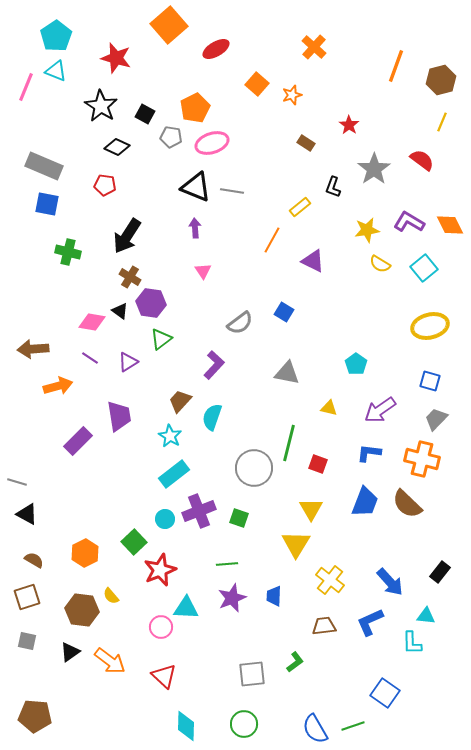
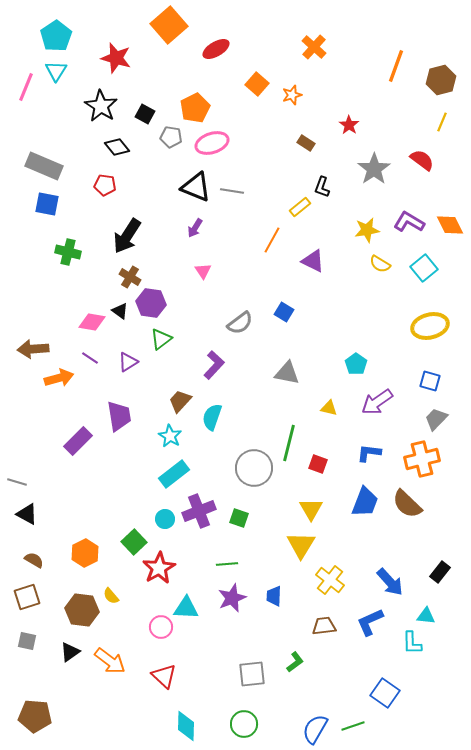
cyan triangle at (56, 71): rotated 40 degrees clockwise
black diamond at (117, 147): rotated 25 degrees clockwise
black L-shape at (333, 187): moved 11 px left
purple arrow at (195, 228): rotated 144 degrees counterclockwise
orange arrow at (58, 386): moved 1 px right, 8 px up
purple arrow at (380, 410): moved 3 px left, 8 px up
orange cross at (422, 459): rotated 28 degrees counterclockwise
yellow triangle at (296, 544): moved 5 px right, 1 px down
red star at (160, 570): moved 1 px left, 2 px up; rotated 8 degrees counterclockwise
blue semicircle at (315, 729): rotated 60 degrees clockwise
